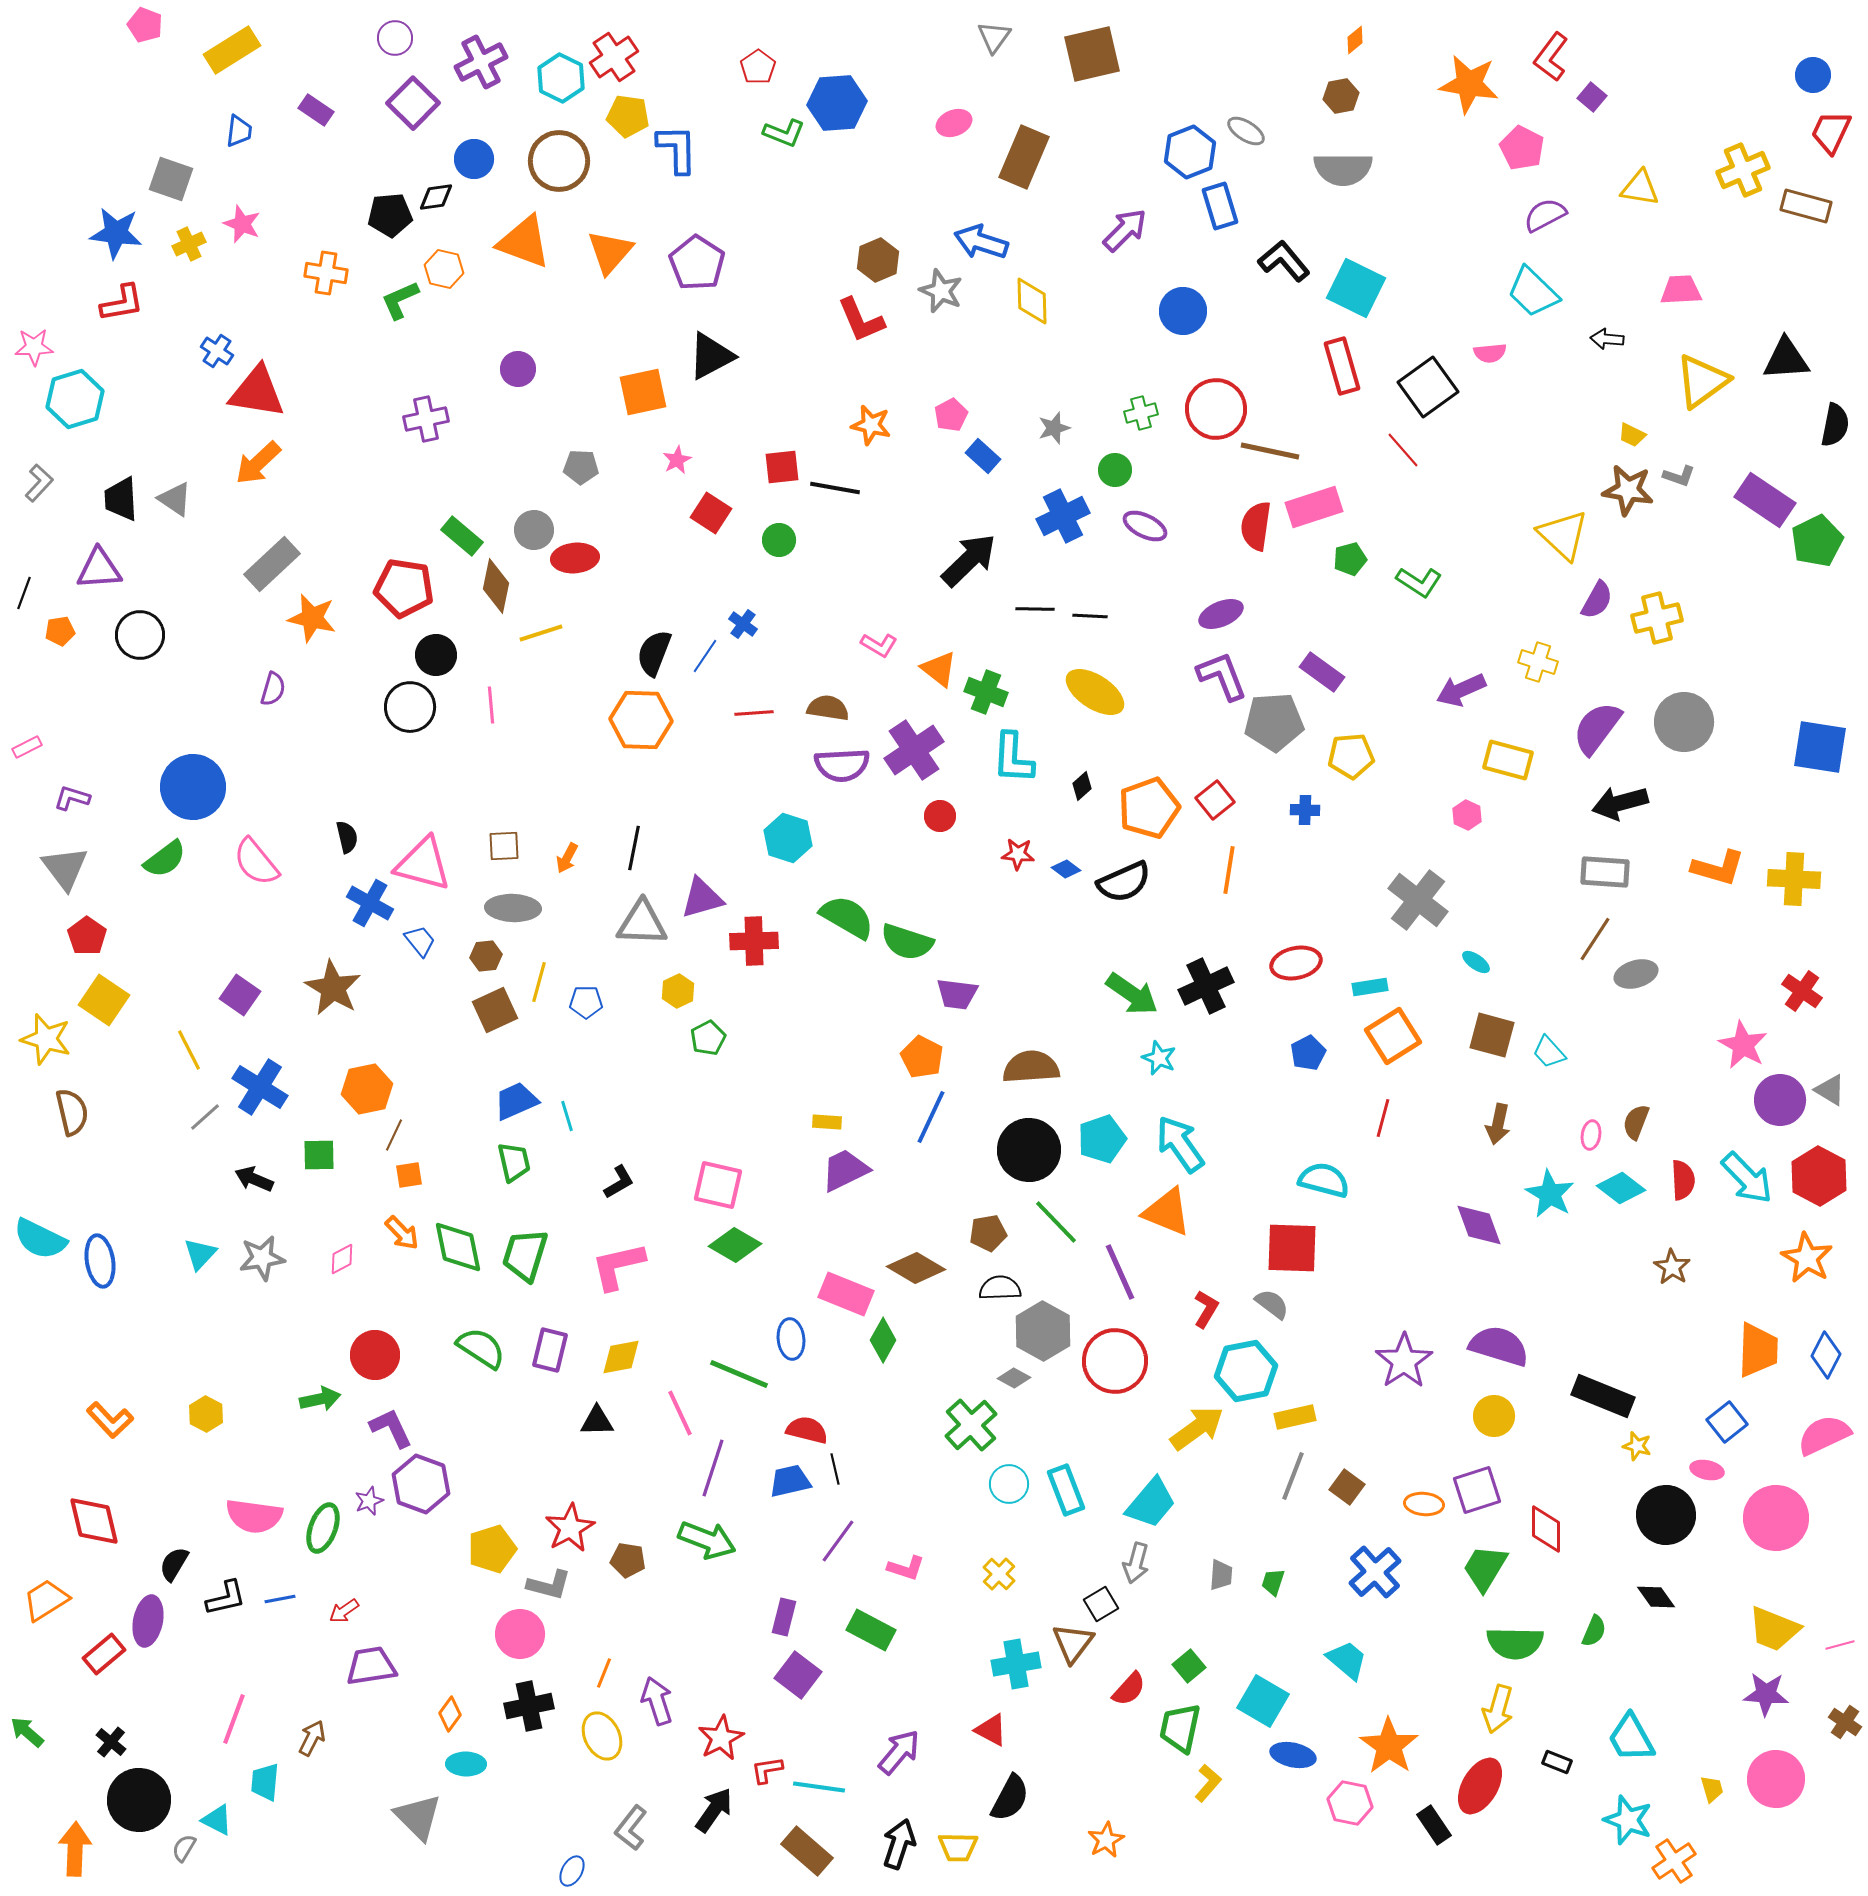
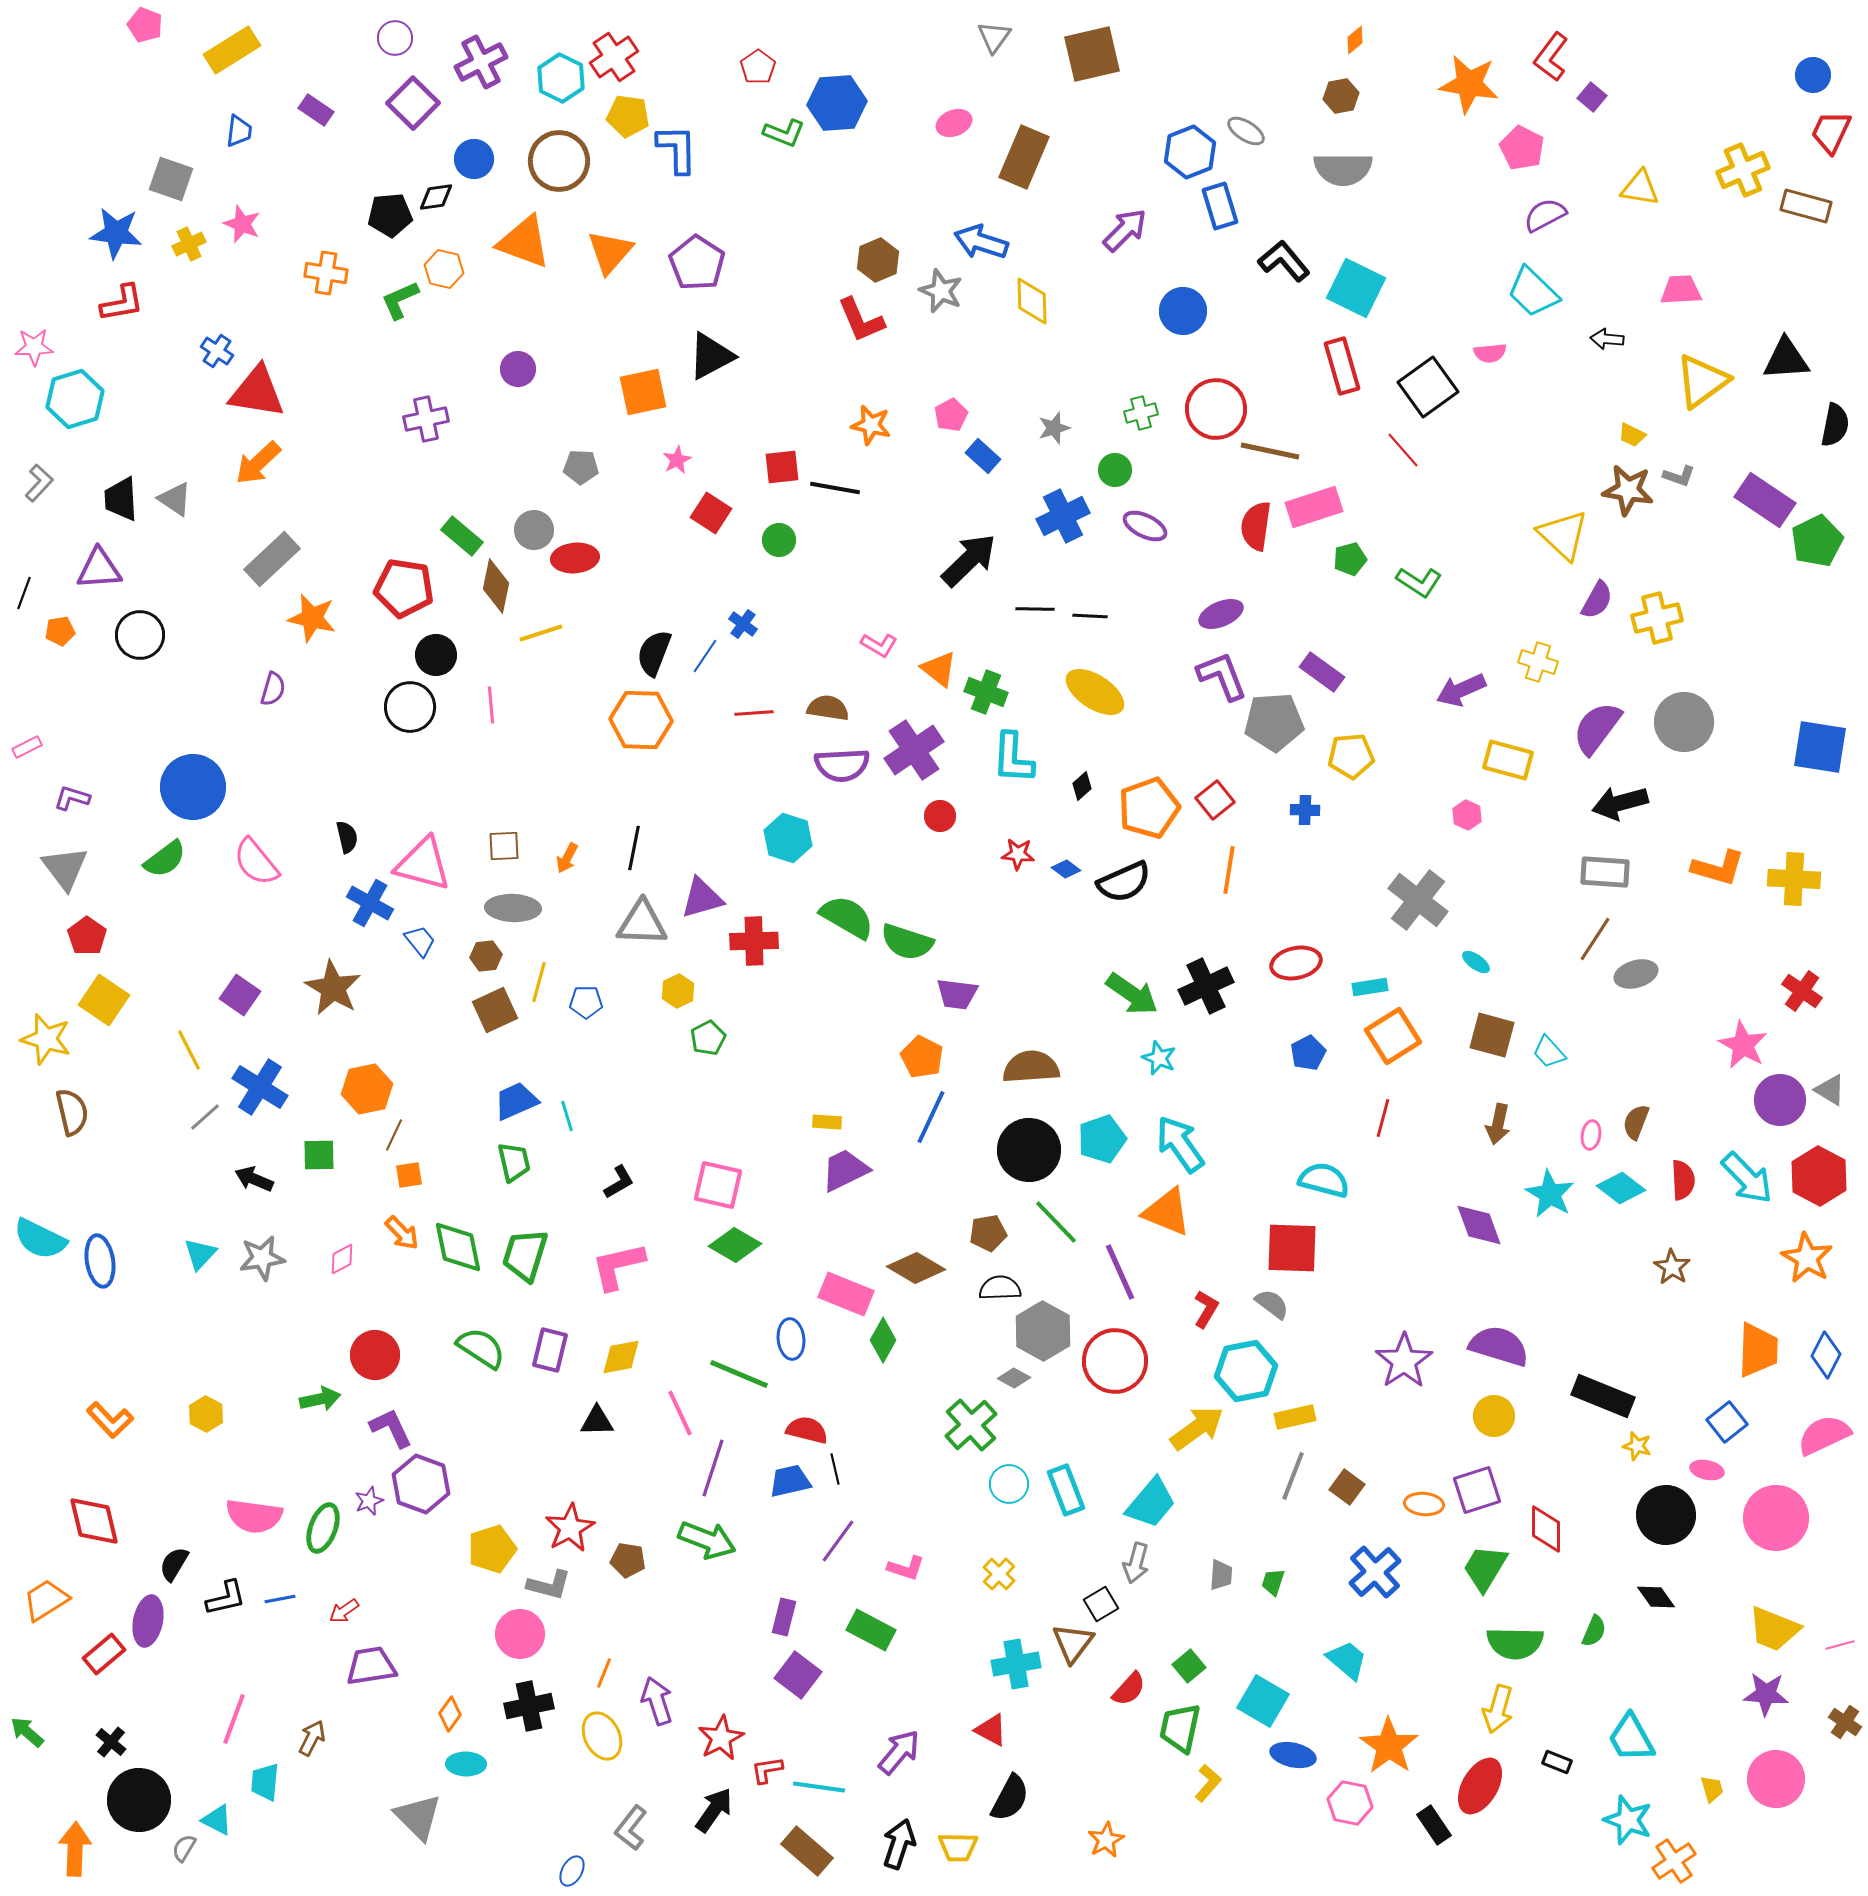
gray rectangle at (272, 564): moved 5 px up
